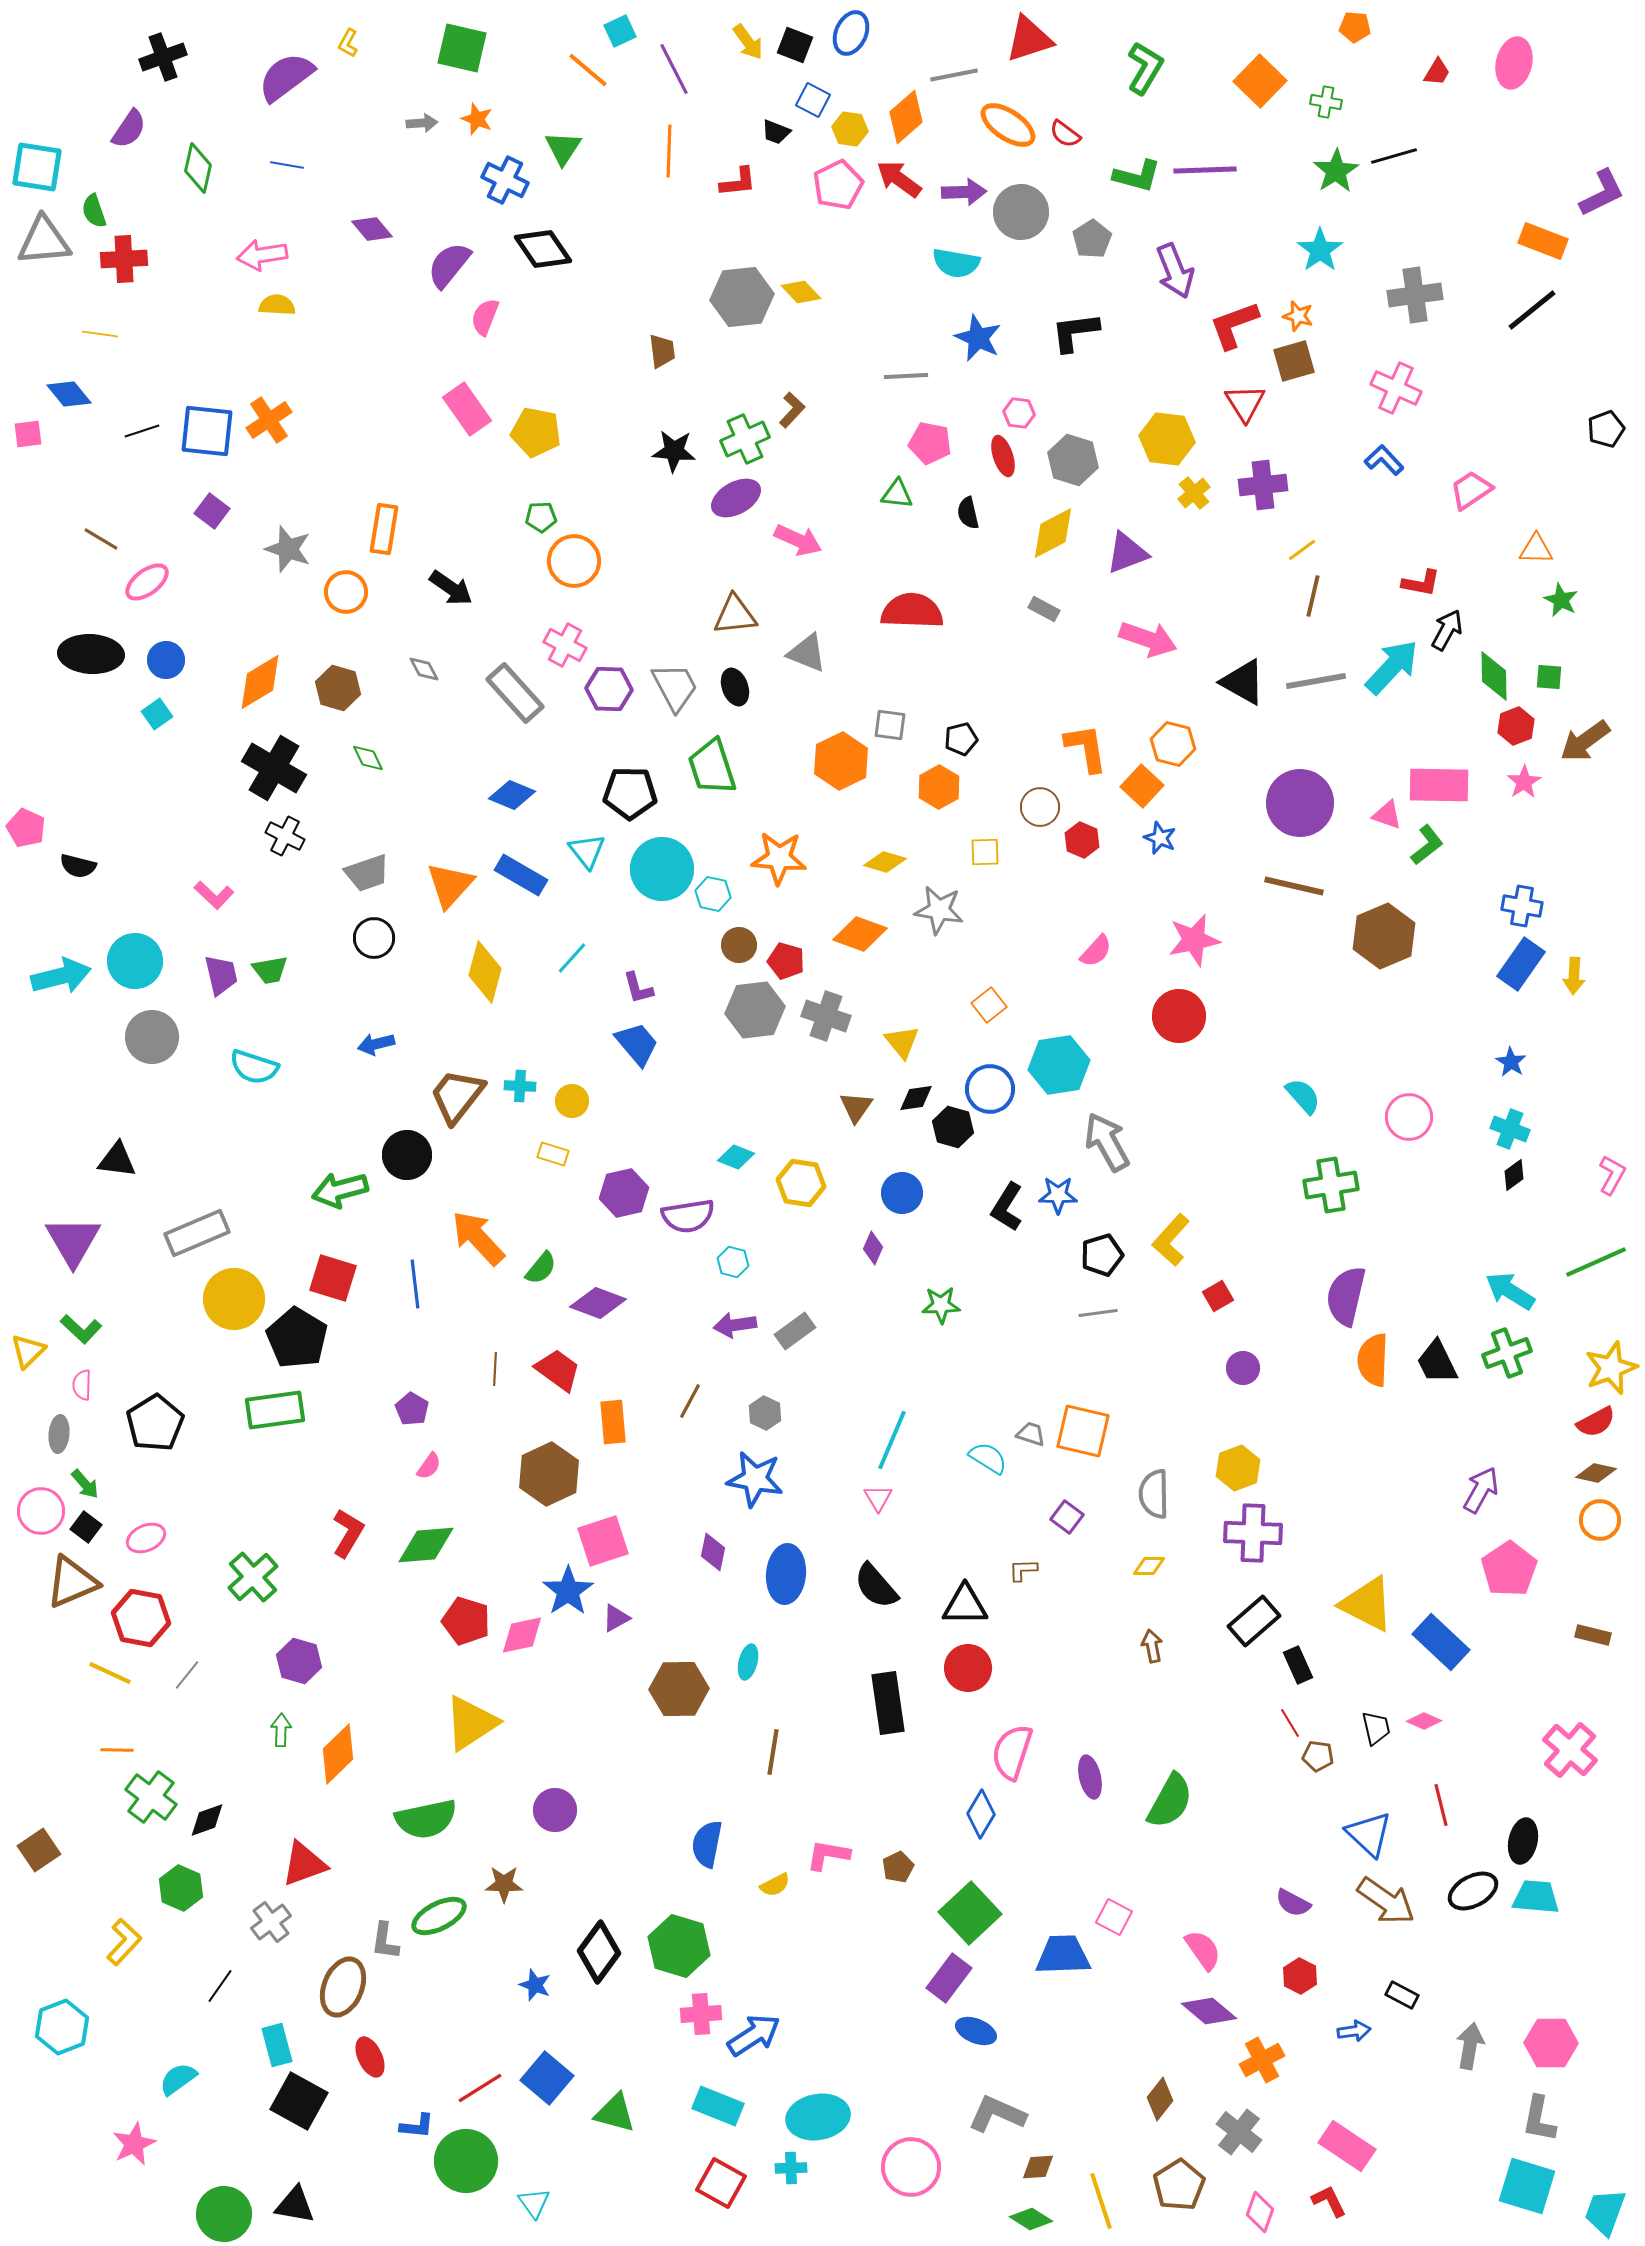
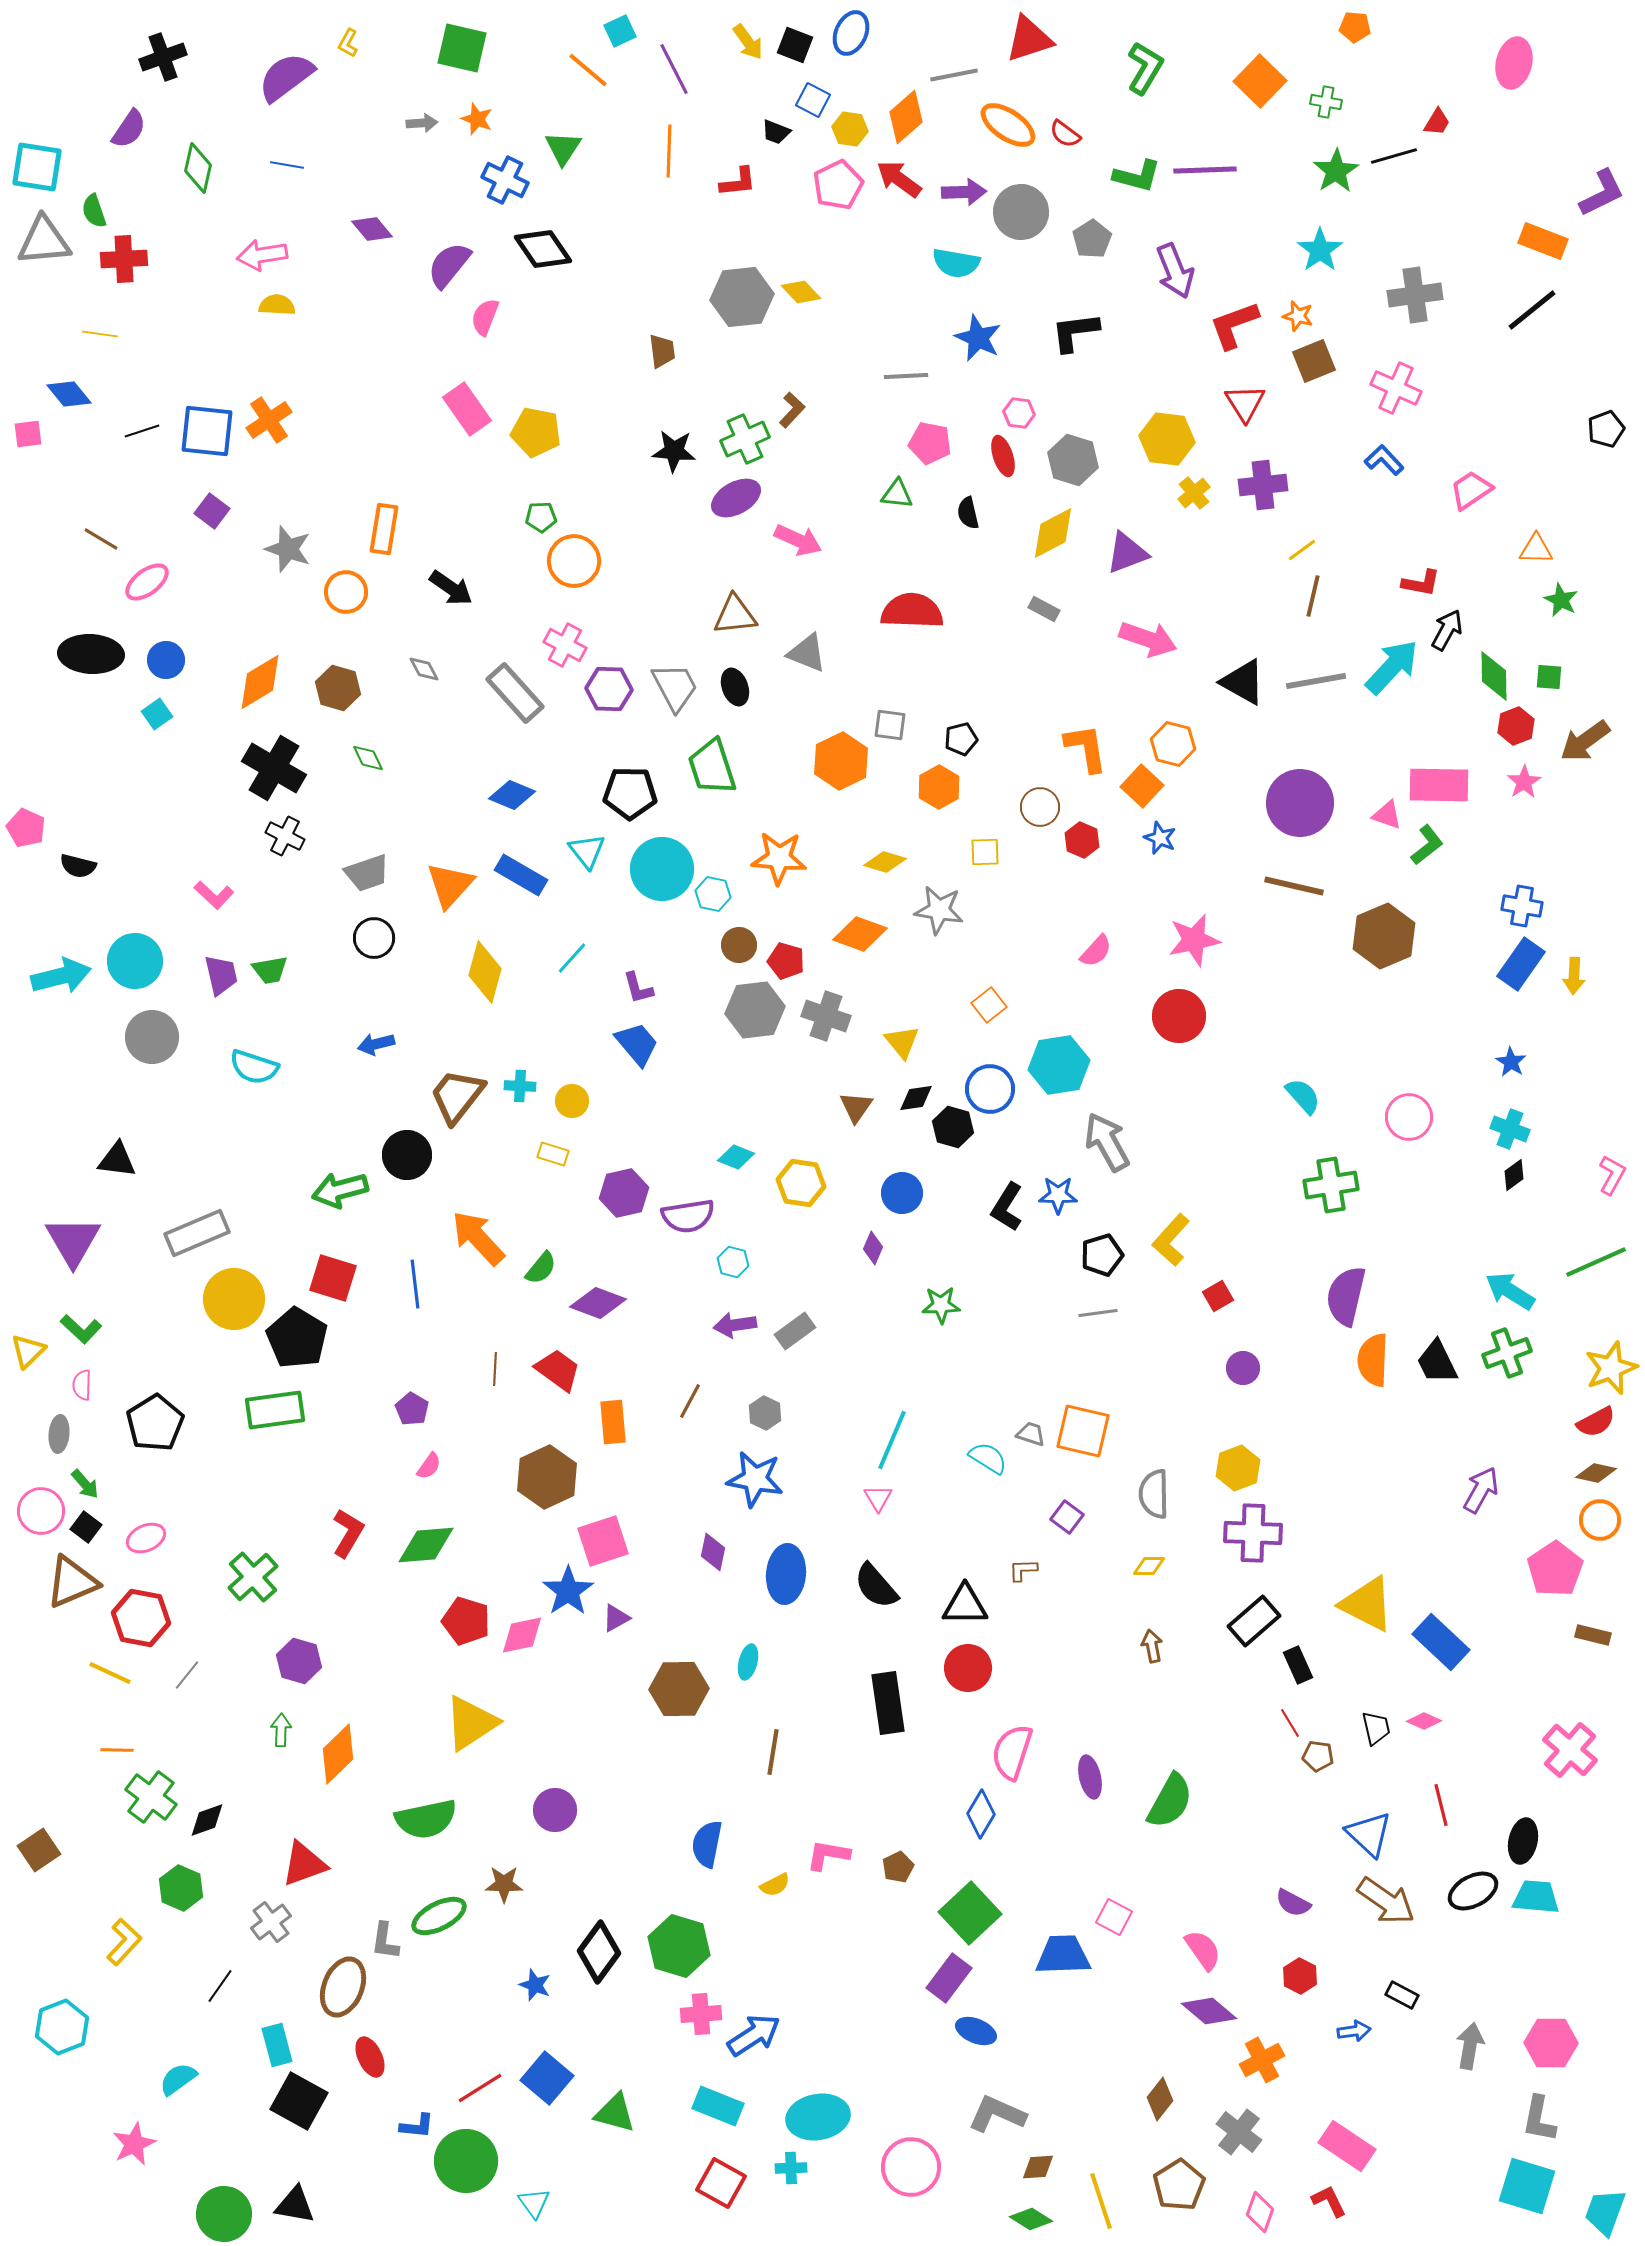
red trapezoid at (1437, 72): moved 50 px down
brown square at (1294, 361): moved 20 px right; rotated 6 degrees counterclockwise
brown hexagon at (549, 1474): moved 2 px left, 3 px down
pink pentagon at (1509, 1569): moved 46 px right
